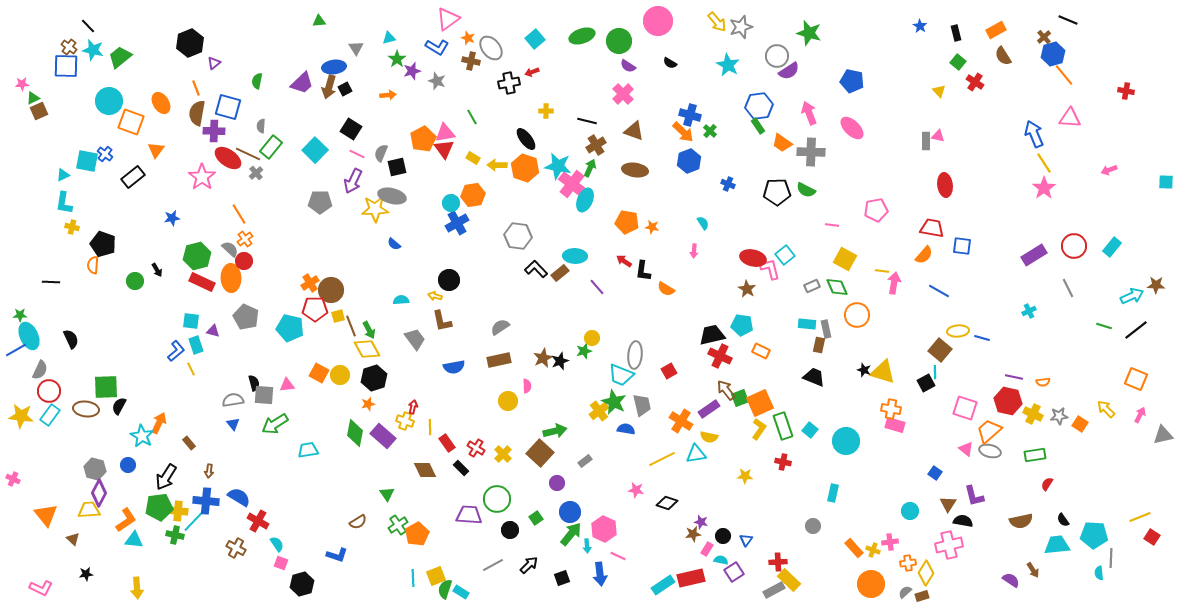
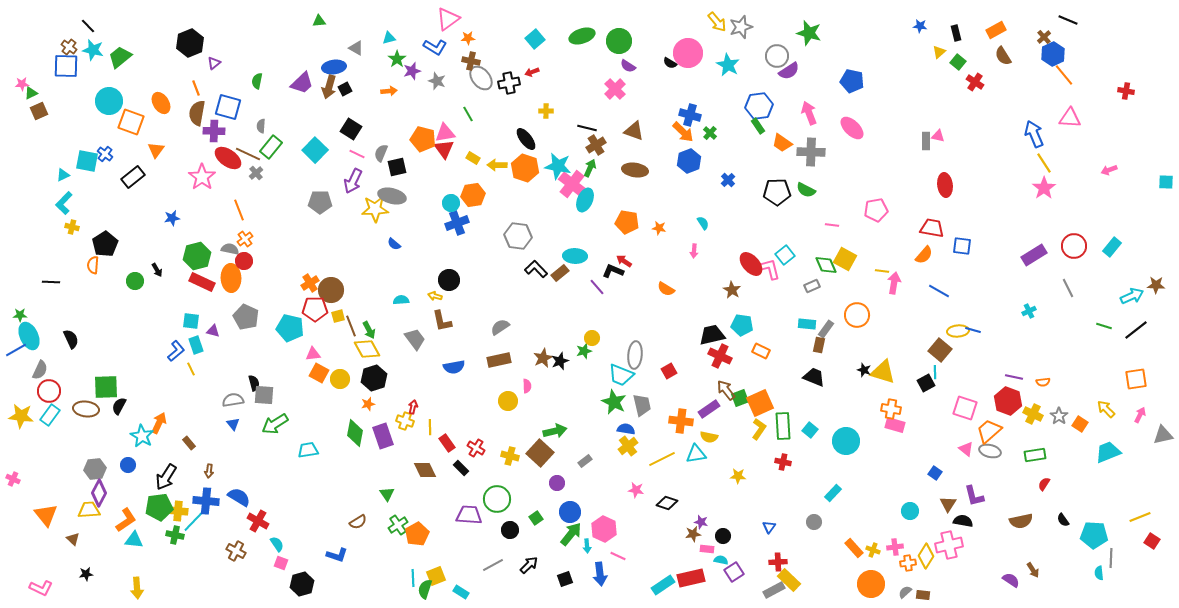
pink circle at (658, 21): moved 30 px right, 32 px down
blue star at (920, 26): rotated 24 degrees counterclockwise
orange star at (468, 38): rotated 24 degrees counterclockwise
blue L-shape at (437, 47): moved 2 px left
gray triangle at (356, 48): rotated 28 degrees counterclockwise
gray ellipse at (491, 48): moved 10 px left, 30 px down
blue hexagon at (1053, 54): rotated 10 degrees counterclockwise
yellow triangle at (939, 91): moved 39 px up; rotated 32 degrees clockwise
pink cross at (623, 94): moved 8 px left, 5 px up
orange arrow at (388, 95): moved 1 px right, 4 px up
green triangle at (33, 98): moved 2 px left, 5 px up
green line at (472, 117): moved 4 px left, 3 px up
black line at (587, 121): moved 7 px down
green cross at (710, 131): moved 2 px down
orange pentagon at (423, 139): rotated 30 degrees counterclockwise
blue cross at (728, 184): moved 4 px up; rotated 24 degrees clockwise
cyan L-shape at (64, 203): rotated 35 degrees clockwise
orange line at (239, 214): moved 4 px up; rotated 10 degrees clockwise
blue cross at (457, 223): rotated 10 degrees clockwise
orange star at (652, 227): moved 7 px right, 1 px down
black pentagon at (103, 244): moved 2 px right; rotated 20 degrees clockwise
gray semicircle at (230, 249): rotated 30 degrees counterclockwise
red ellipse at (753, 258): moved 2 px left, 6 px down; rotated 35 degrees clockwise
black L-shape at (643, 271): moved 30 px left; rotated 105 degrees clockwise
green diamond at (837, 287): moved 11 px left, 22 px up
brown star at (747, 289): moved 15 px left, 1 px down
gray rectangle at (826, 329): rotated 48 degrees clockwise
blue line at (982, 338): moved 9 px left, 8 px up
yellow circle at (340, 375): moved 4 px down
orange square at (1136, 379): rotated 30 degrees counterclockwise
pink triangle at (287, 385): moved 26 px right, 31 px up
red hexagon at (1008, 401): rotated 8 degrees clockwise
yellow cross at (599, 411): moved 29 px right, 35 px down
gray star at (1059, 416): rotated 30 degrees counterclockwise
orange cross at (681, 421): rotated 25 degrees counterclockwise
green rectangle at (783, 426): rotated 16 degrees clockwise
purple rectangle at (383, 436): rotated 30 degrees clockwise
yellow cross at (503, 454): moved 7 px right, 2 px down; rotated 30 degrees counterclockwise
gray hexagon at (95, 469): rotated 20 degrees counterclockwise
yellow star at (745, 476): moved 7 px left
red semicircle at (1047, 484): moved 3 px left
cyan rectangle at (833, 493): rotated 30 degrees clockwise
gray circle at (813, 526): moved 1 px right, 4 px up
red square at (1152, 537): moved 4 px down
blue triangle at (746, 540): moved 23 px right, 13 px up
pink cross at (890, 542): moved 5 px right, 5 px down
cyan trapezoid at (1057, 545): moved 51 px right, 93 px up; rotated 16 degrees counterclockwise
brown cross at (236, 548): moved 3 px down
pink rectangle at (707, 549): rotated 64 degrees clockwise
yellow diamond at (926, 573): moved 17 px up
black square at (562, 578): moved 3 px right, 1 px down
green semicircle at (445, 589): moved 20 px left
brown rectangle at (922, 596): moved 1 px right, 1 px up; rotated 24 degrees clockwise
